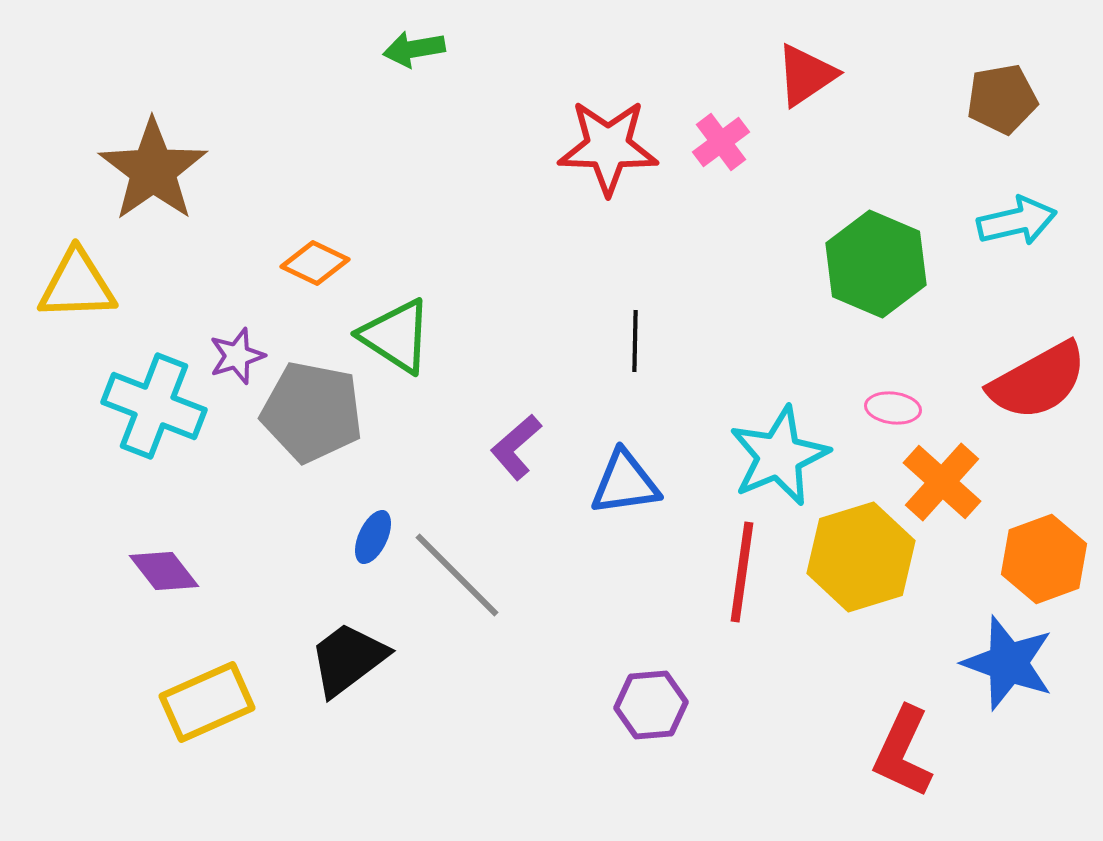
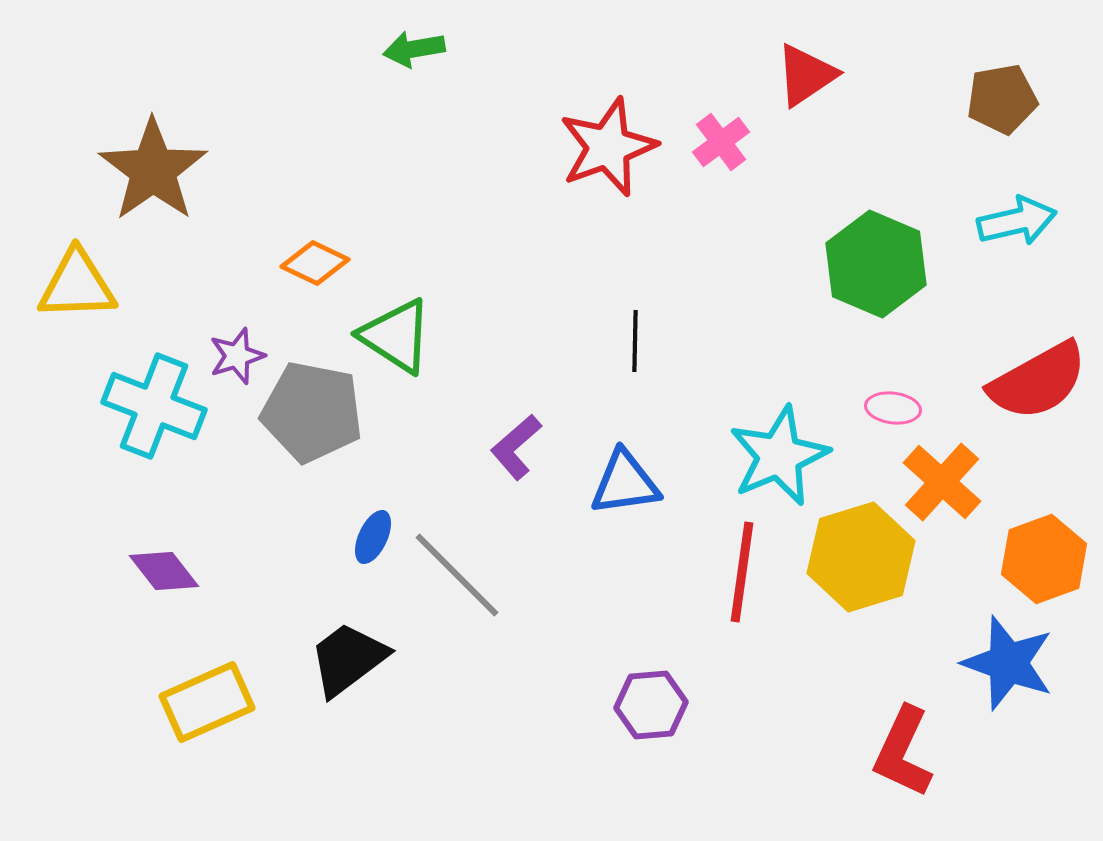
red star: rotated 22 degrees counterclockwise
